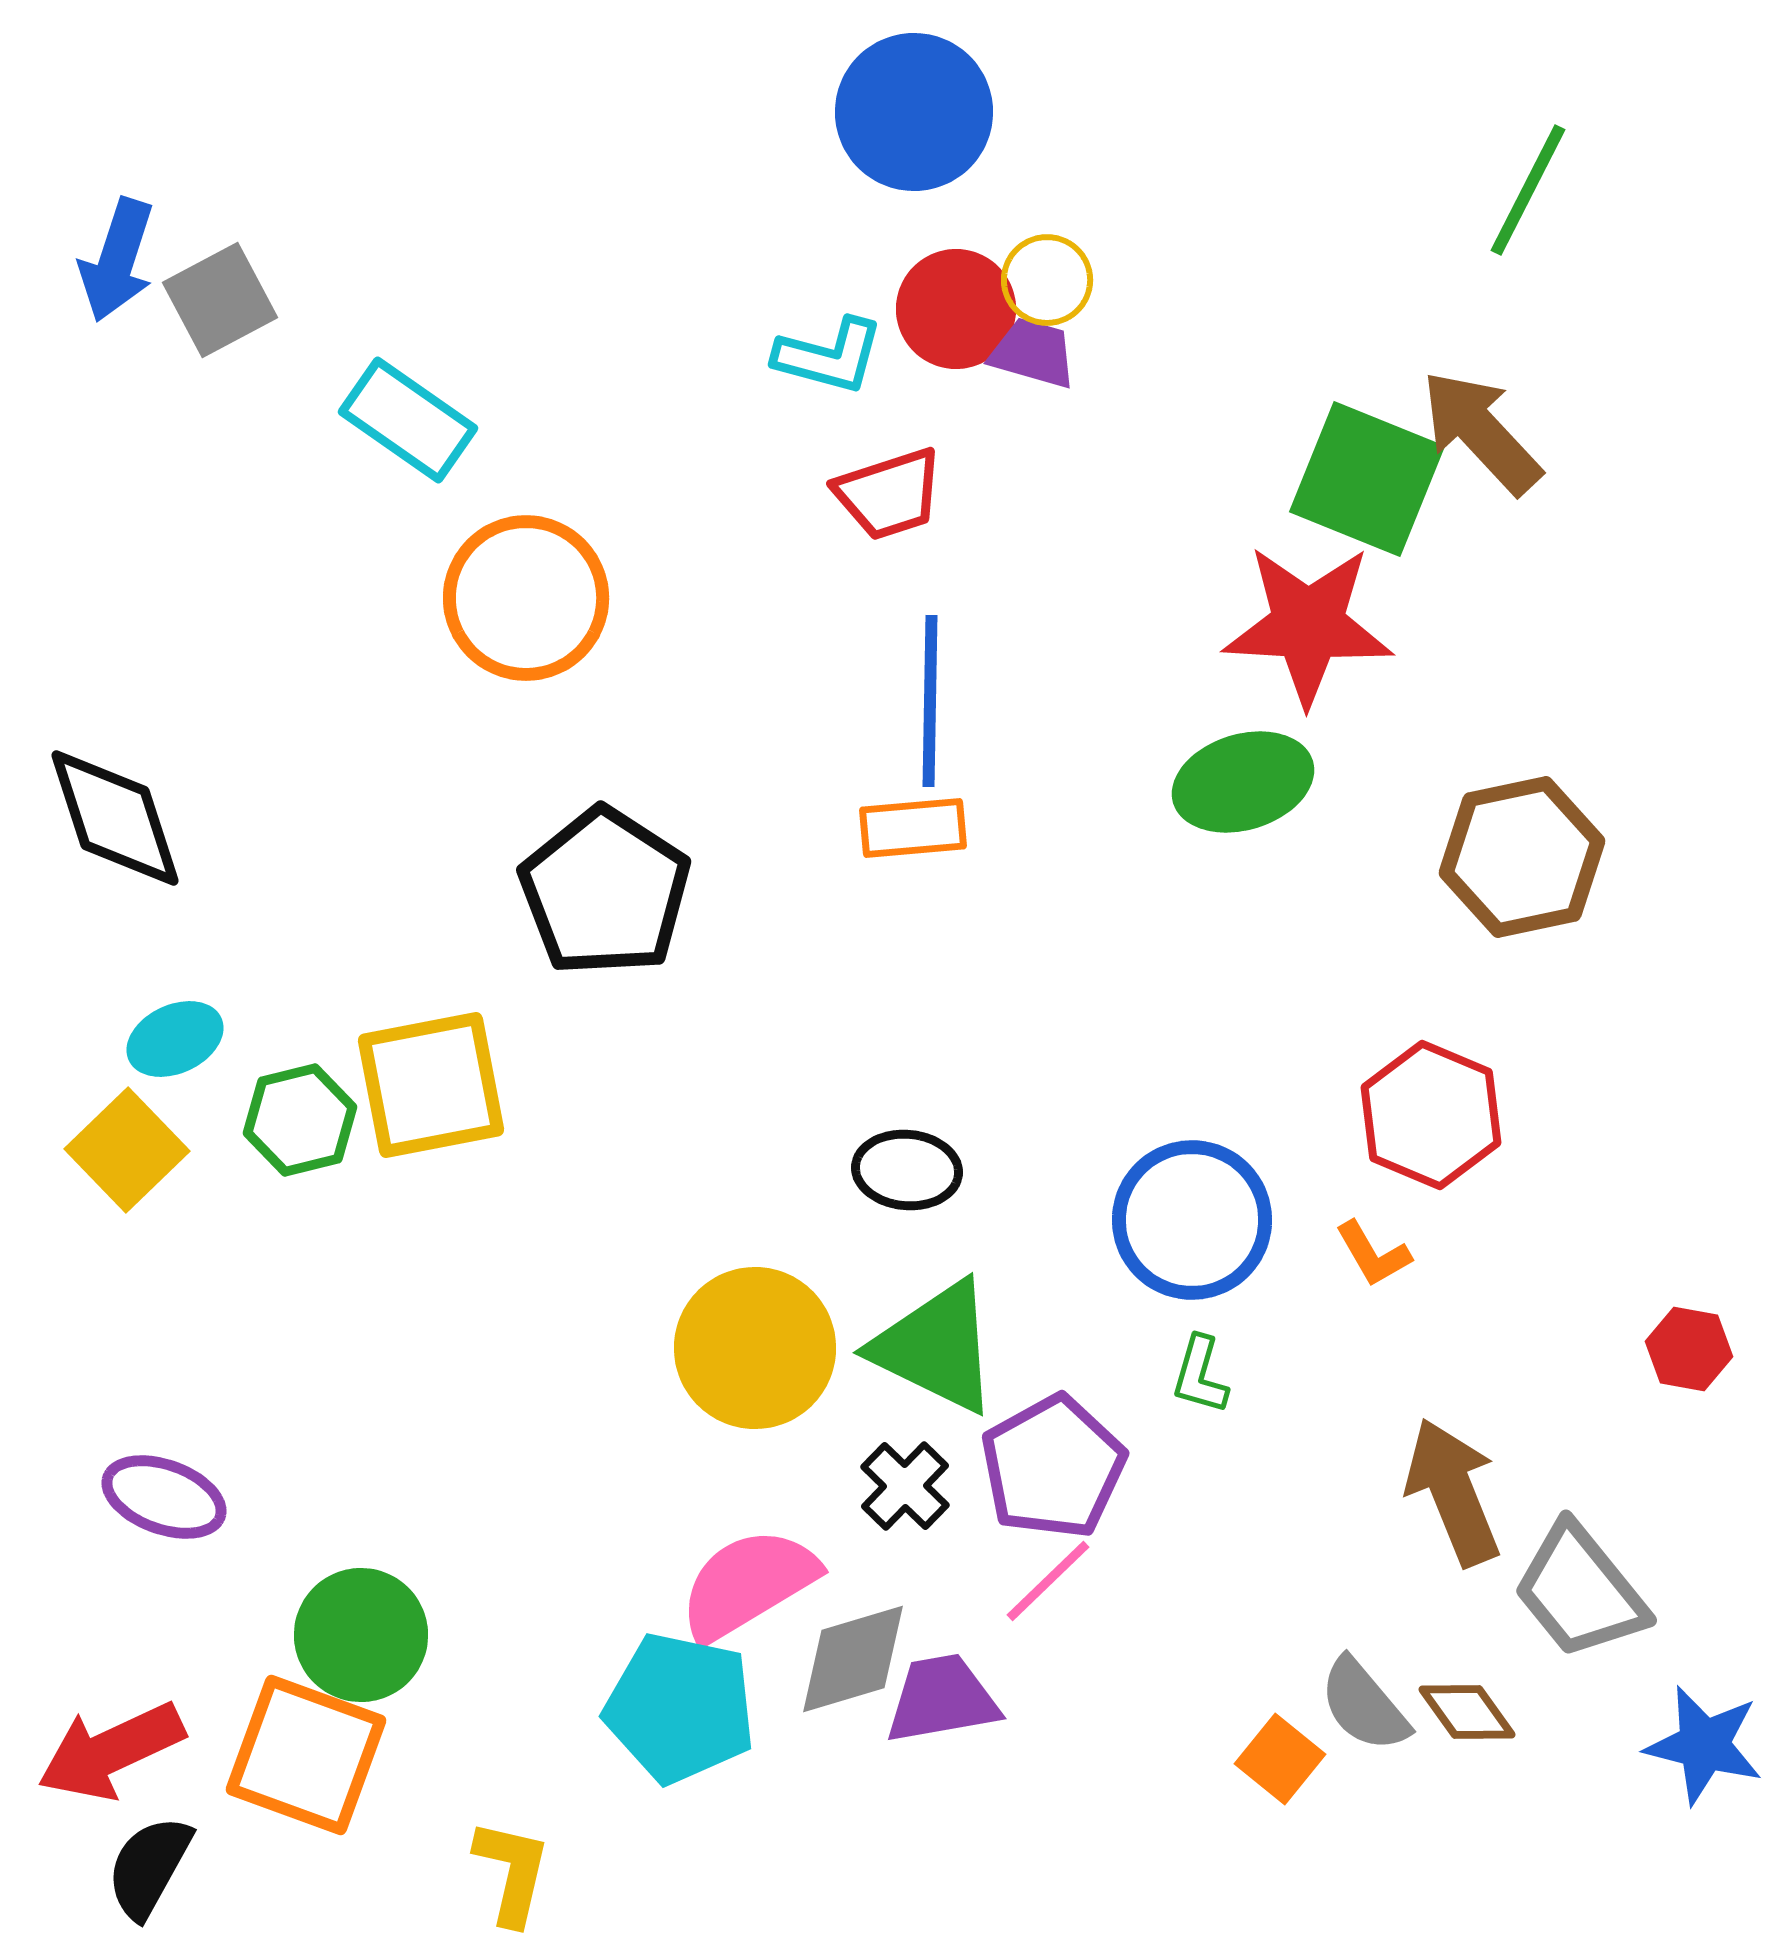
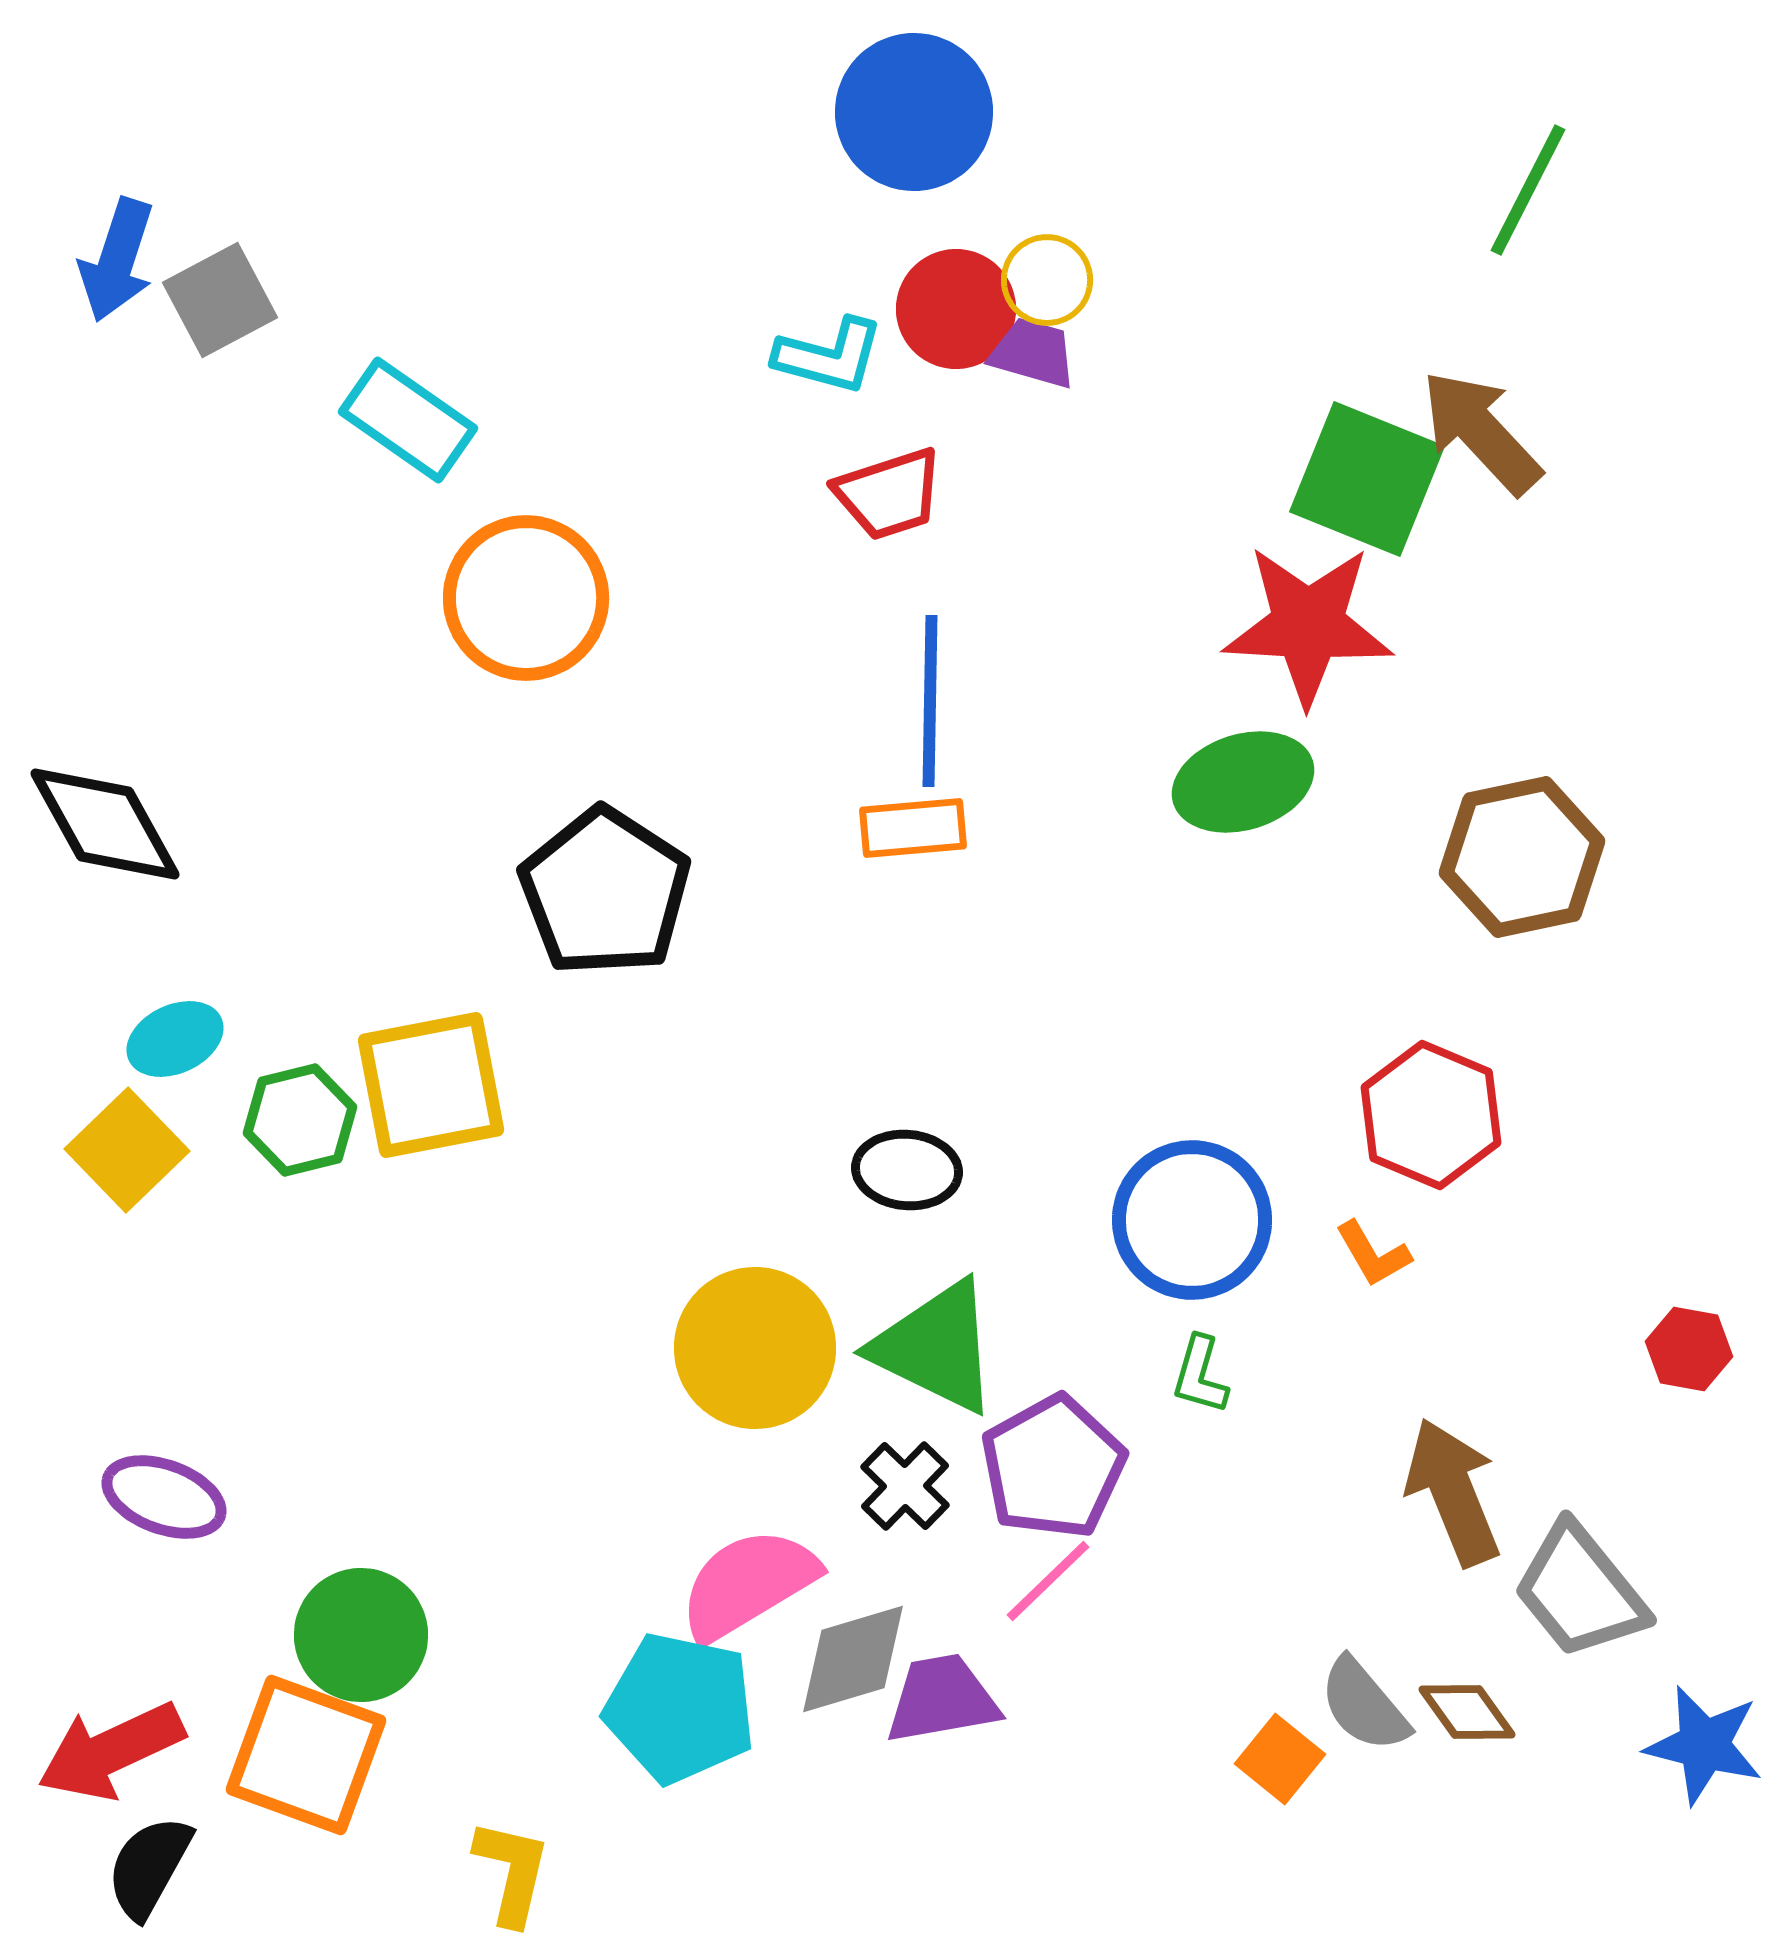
black diamond at (115, 818): moved 10 px left, 6 px down; rotated 11 degrees counterclockwise
